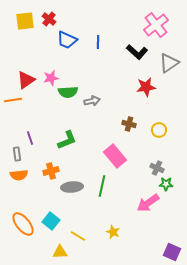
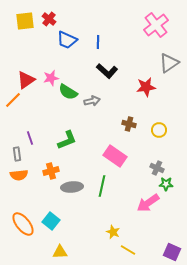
black L-shape: moved 30 px left, 19 px down
green semicircle: rotated 36 degrees clockwise
orange line: rotated 36 degrees counterclockwise
pink rectangle: rotated 15 degrees counterclockwise
yellow line: moved 50 px right, 14 px down
